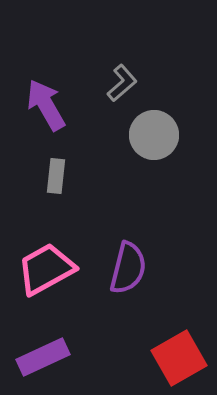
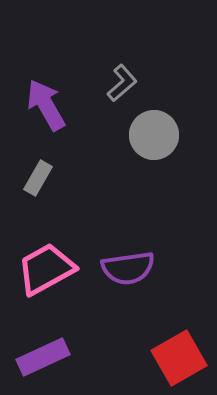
gray rectangle: moved 18 px left, 2 px down; rotated 24 degrees clockwise
purple semicircle: rotated 68 degrees clockwise
